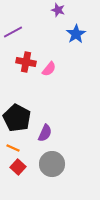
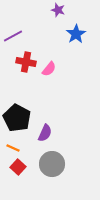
purple line: moved 4 px down
